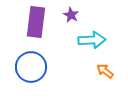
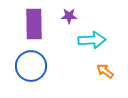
purple star: moved 2 px left, 1 px down; rotated 28 degrees counterclockwise
purple rectangle: moved 2 px left, 2 px down; rotated 8 degrees counterclockwise
blue circle: moved 1 px up
